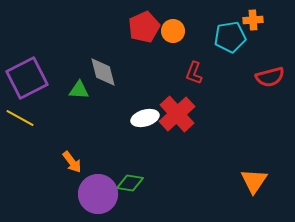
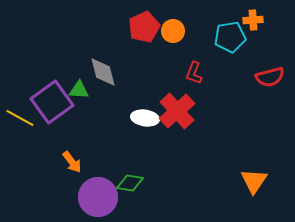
purple square: moved 25 px right, 24 px down; rotated 9 degrees counterclockwise
red cross: moved 3 px up
white ellipse: rotated 24 degrees clockwise
purple circle: moved 3 px down
